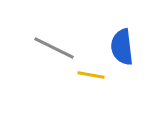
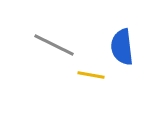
gray line: moved 3 px up
